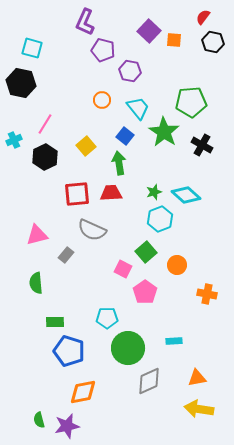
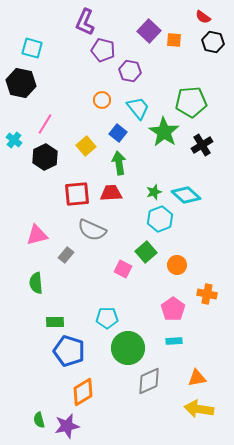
red semicircle at (203, 17): rotated 91 degrees counterclockwise
blue square at (125, 136): moved 7 px left, 3 px up
cyan cross at (14, 140): rotated 28 degrees counterclockwise
black cross at (202, 145): rotated 30 degrees clockwise
pink pentagon at (145, 292): moved 28 px right, 17 px down
orange diamond at (83, 392): rotated 20 degrees counterclockwise
